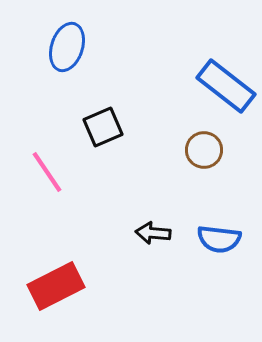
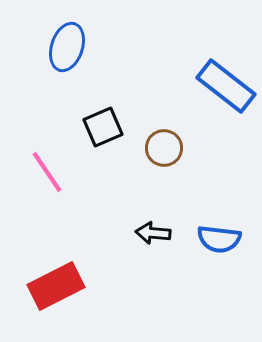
brown circle: moved 40 px left, 2 px up
